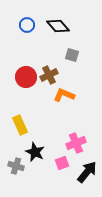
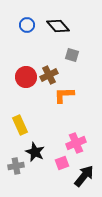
orange L-shape: rotated 25 degrees counterclockwise
gray cross: rotated 28 degrees counterclockwise
black arrow: moved 3 px left, 4 px down
